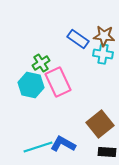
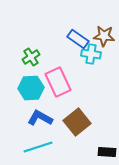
cyan cross: moved 12 px left
green cross: moved 10 px left, 6 px up
cyan hexagon: moved 3 px down; rotated 15 degrees counterclockwise
brown square: moved 23 px left, 2 px up
blue L-shape: moved 23 px left, 26 px up
